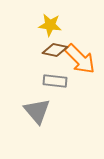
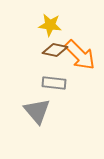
orange arrow: moved 4 px up
gray rectangle: moved 1 px left, 2 px down
